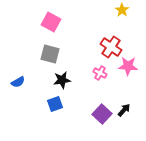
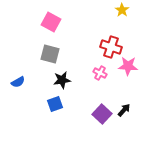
red cross: rotated 15 degrees counterclockwise
